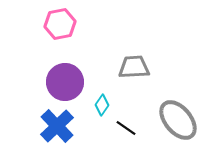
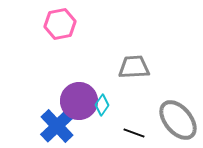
purple circle: moved 14 px right, 19 px down
black line: moved 8 px right, 5 px down; rotated 15 degrees counterclockwise
